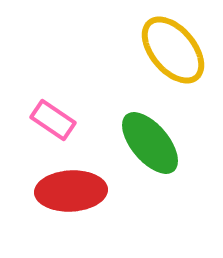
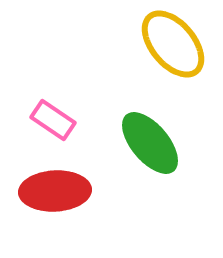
yellow ellipse: moved 6 px up
red ellipse: moved 16 px left
